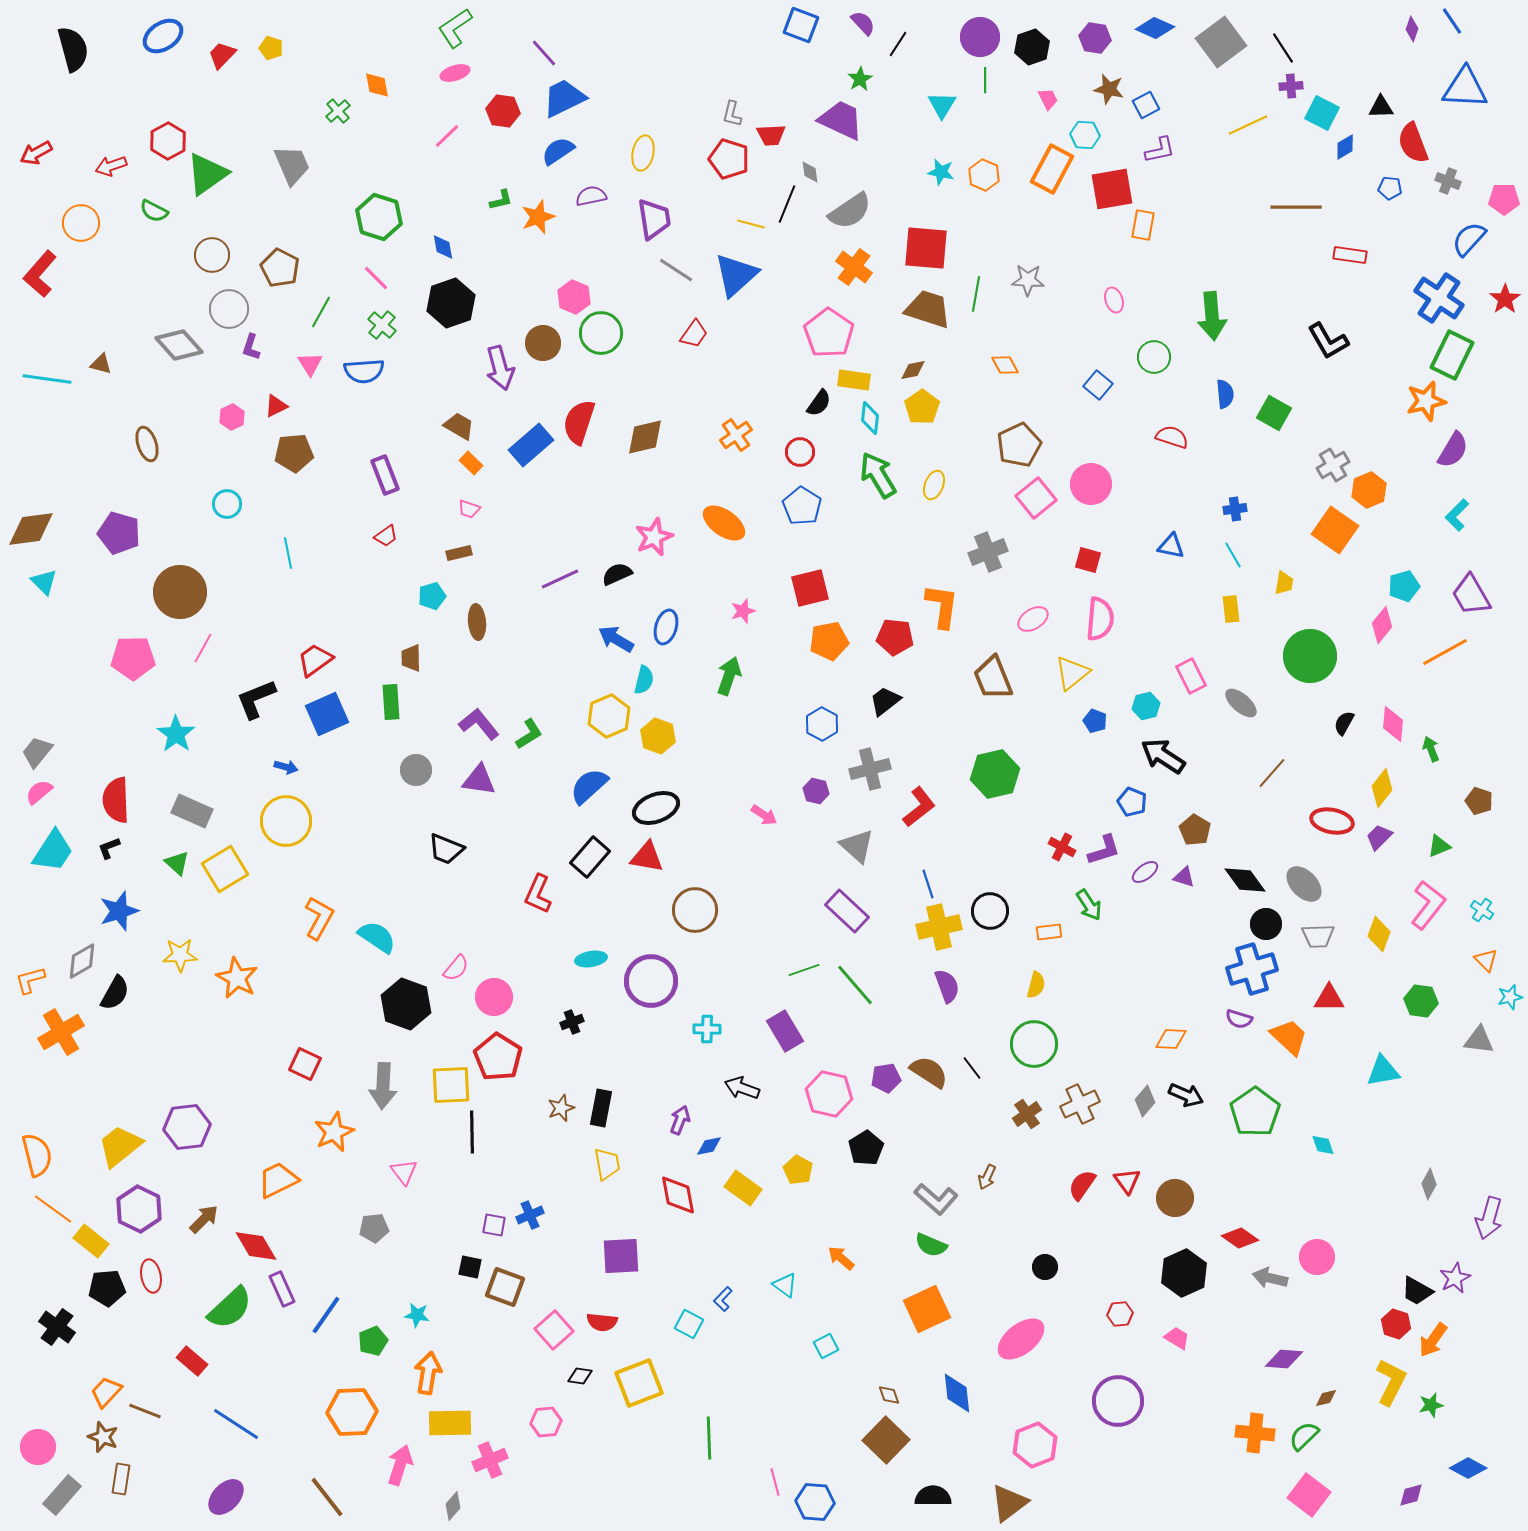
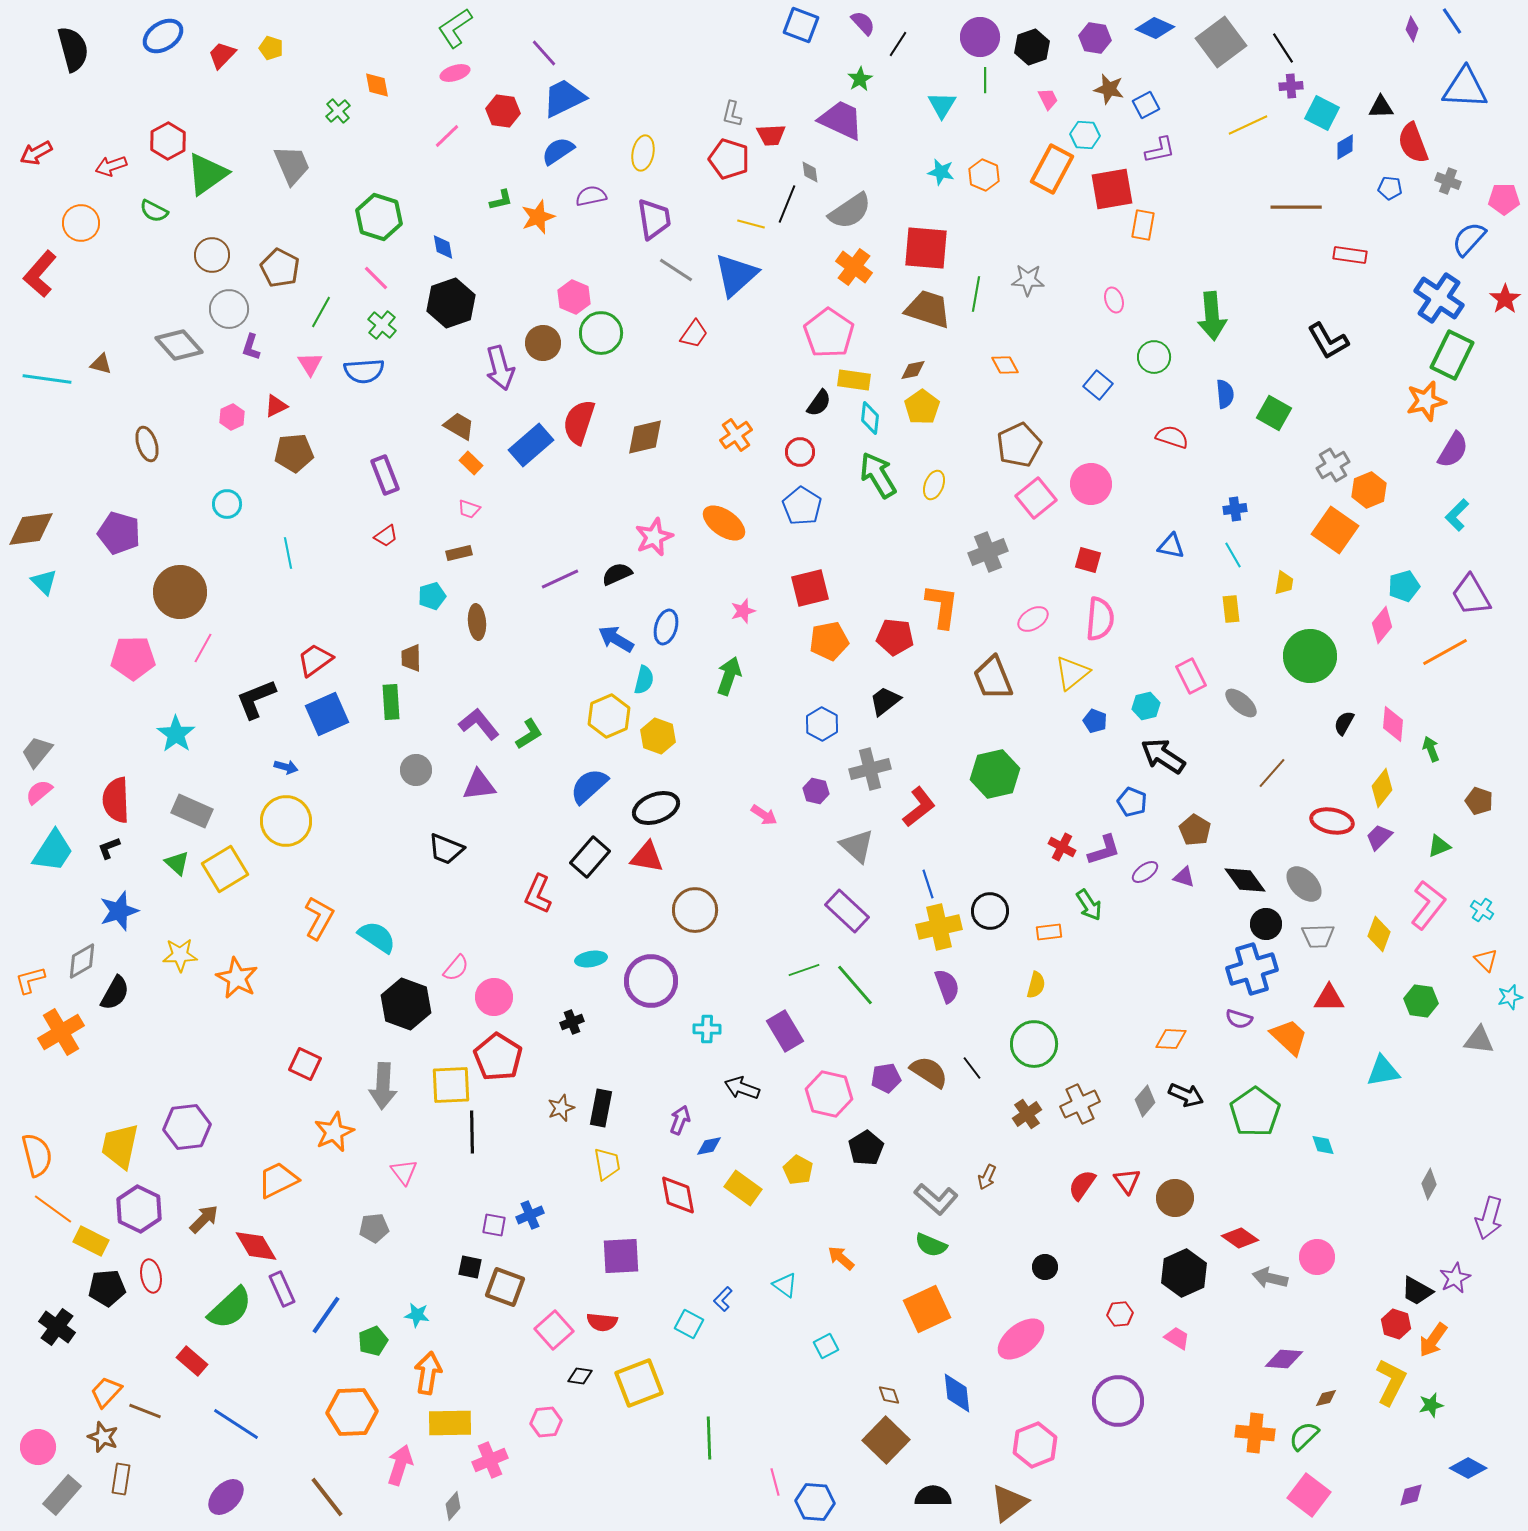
purple triangle at (479, 780): moved 5 px down; rotated 15 degrees counterclockwise
yellow trapezoid at (120, 1146): rotated 39 degrees counterclockwise
yellow rectangle at (91, 1241): rotated 12 degrees counterclockwise
